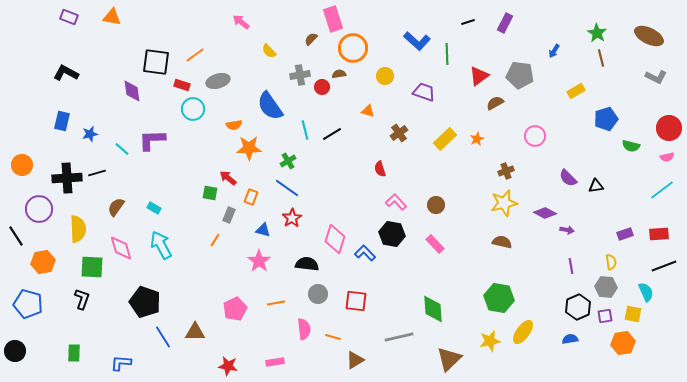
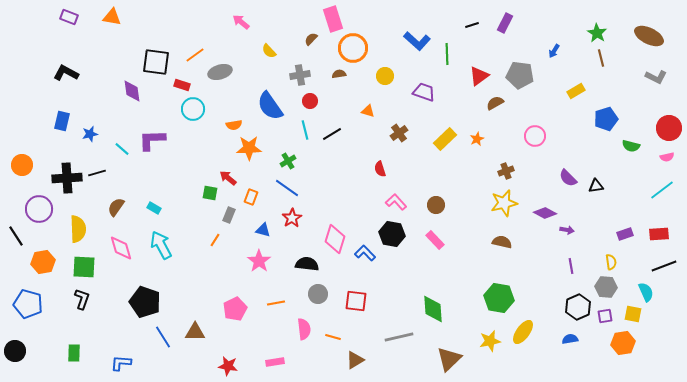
black line at (468, 22): moved 4 px right, 3 px down
gray ellipse at (218, 81): moved 2 px right, 9 px up
red circle at (322, 87): moved 12 px left, 14 px down
pink rectangle at (435, 244): moved 4 px up
green square at (92, 267): moved 8 px left
